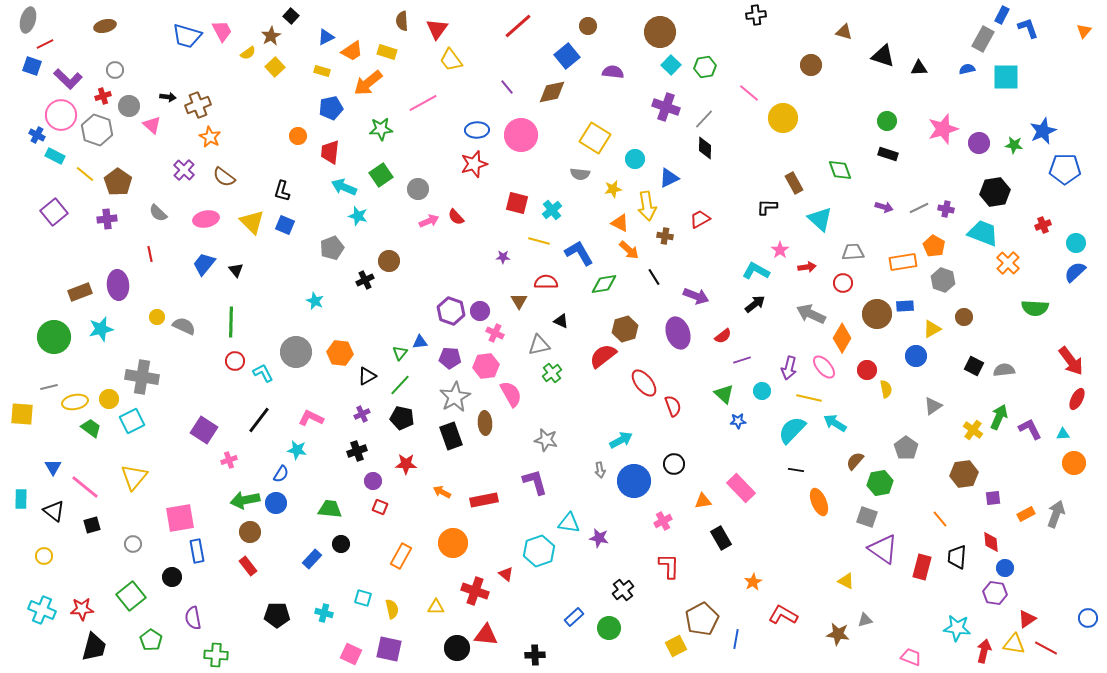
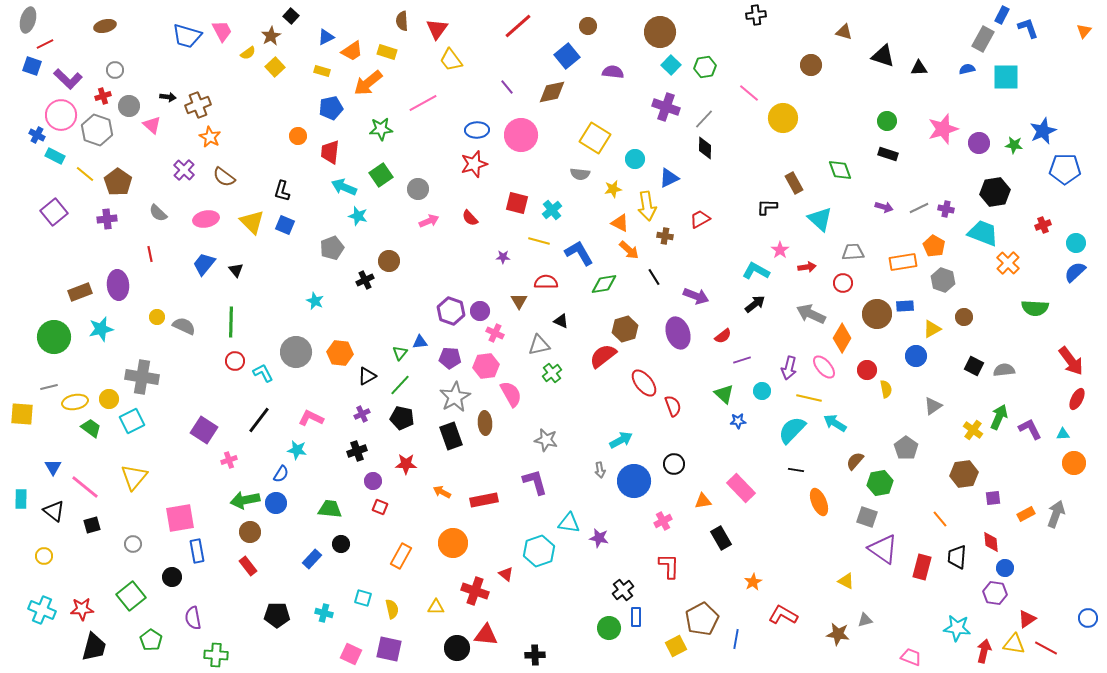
red semicircle at (456, 217): moved 14 px right, 1 px down
blue rectangle at (574, 617): moved 62 px right; rotated 48 degrees counterclockwise
